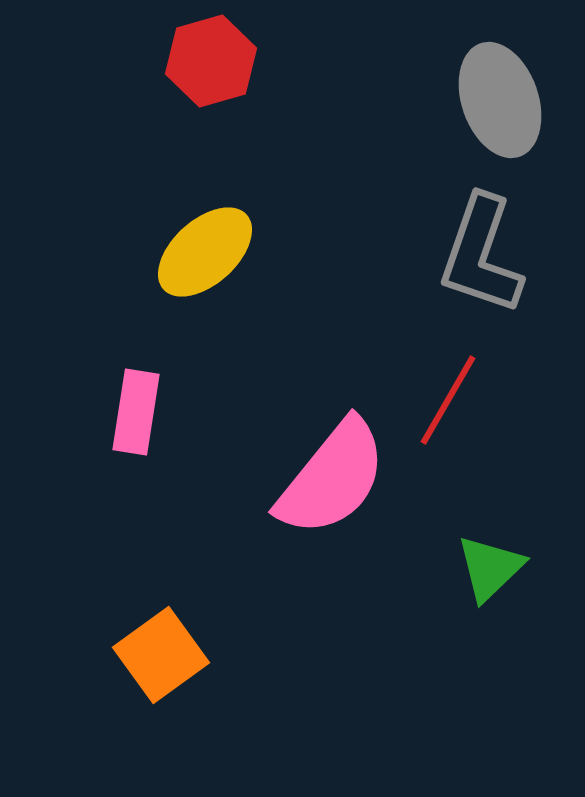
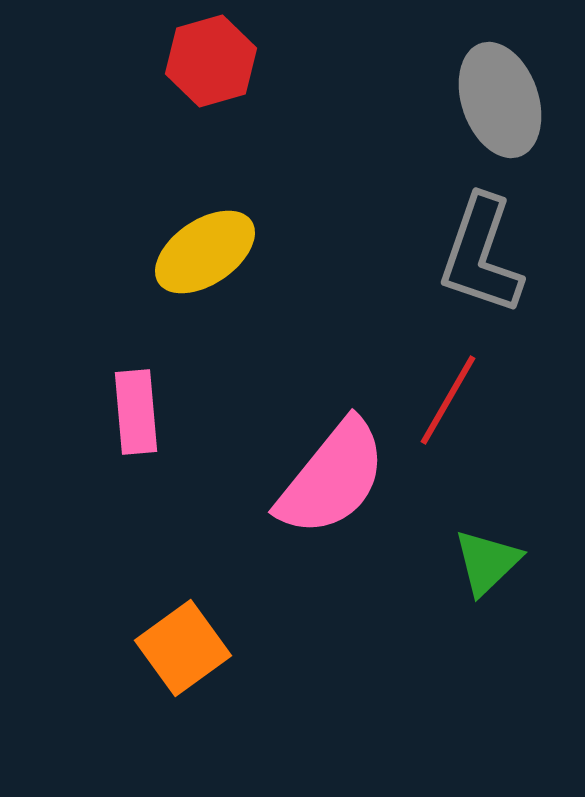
yellow ellipse: rotated 8 degrees clockwise
pink rectangle: rotated 14 degrees counterclockwise
green triangle: moved 3 px left, 6 px up
orange square: moved 22 px right, 7 px up
